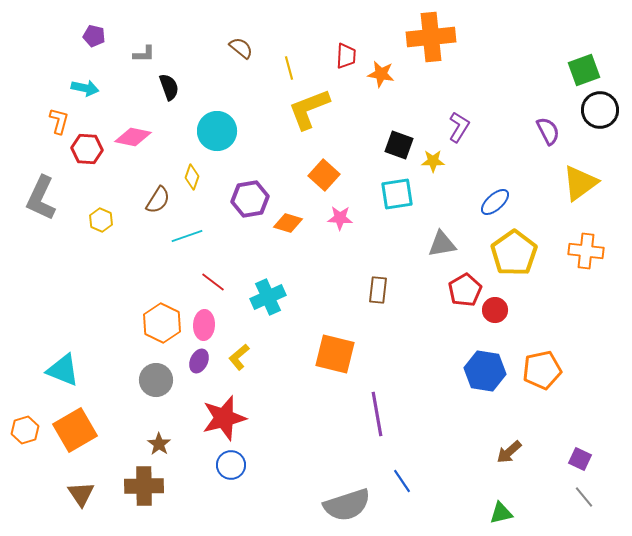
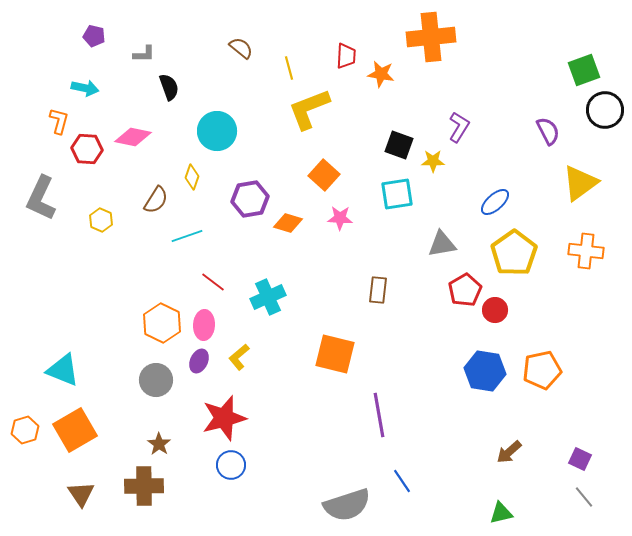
black circle at (600, 110): moved 5 px right
brown semicircle at (158, 200): moved 2 px left
purple line at (377, 414): moved 2 px right, 1 px down
